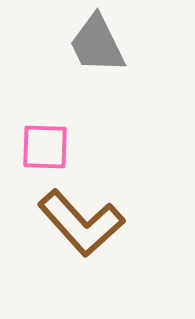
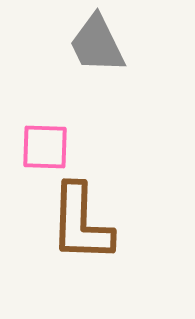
brown L-shape: rotated 44 degrees clockwise
